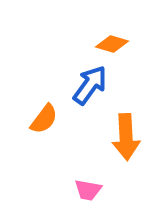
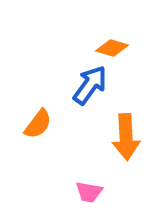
orange diamond: moved 4 px down
orange semicircle: moved 6 px left, 5 px down
pink trapezoid: moved 1 px right, 2 px down
